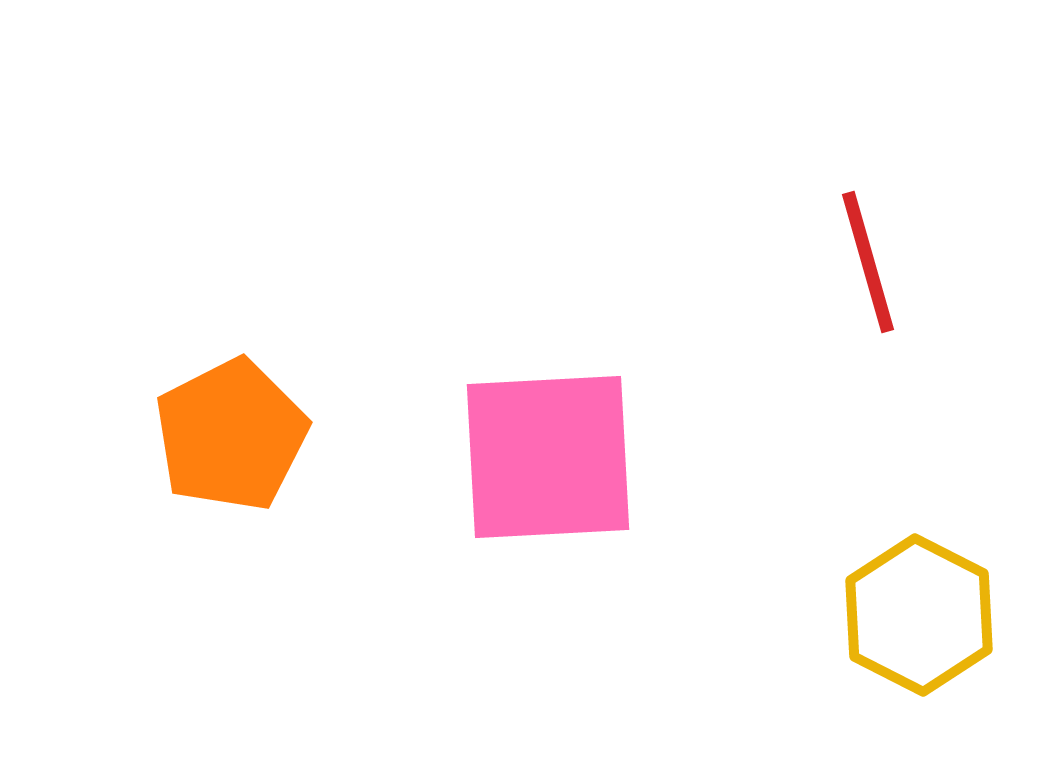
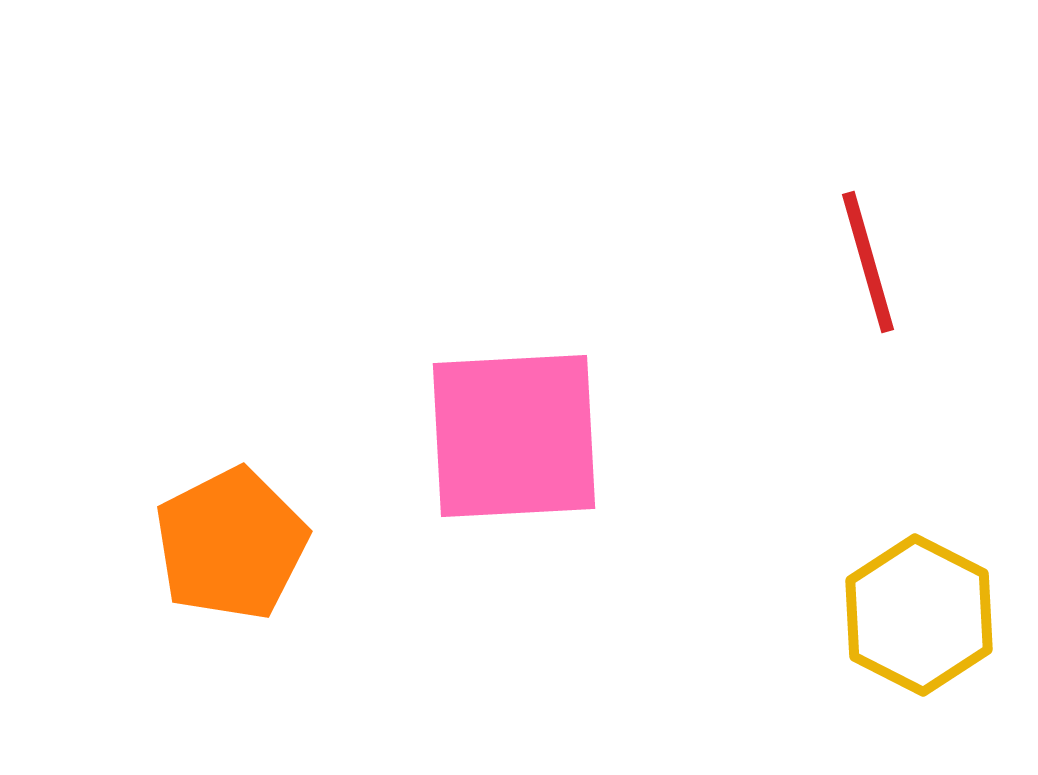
orange pentagon: moved 109 px down
pink square: moved 34 px left, 21 px up
